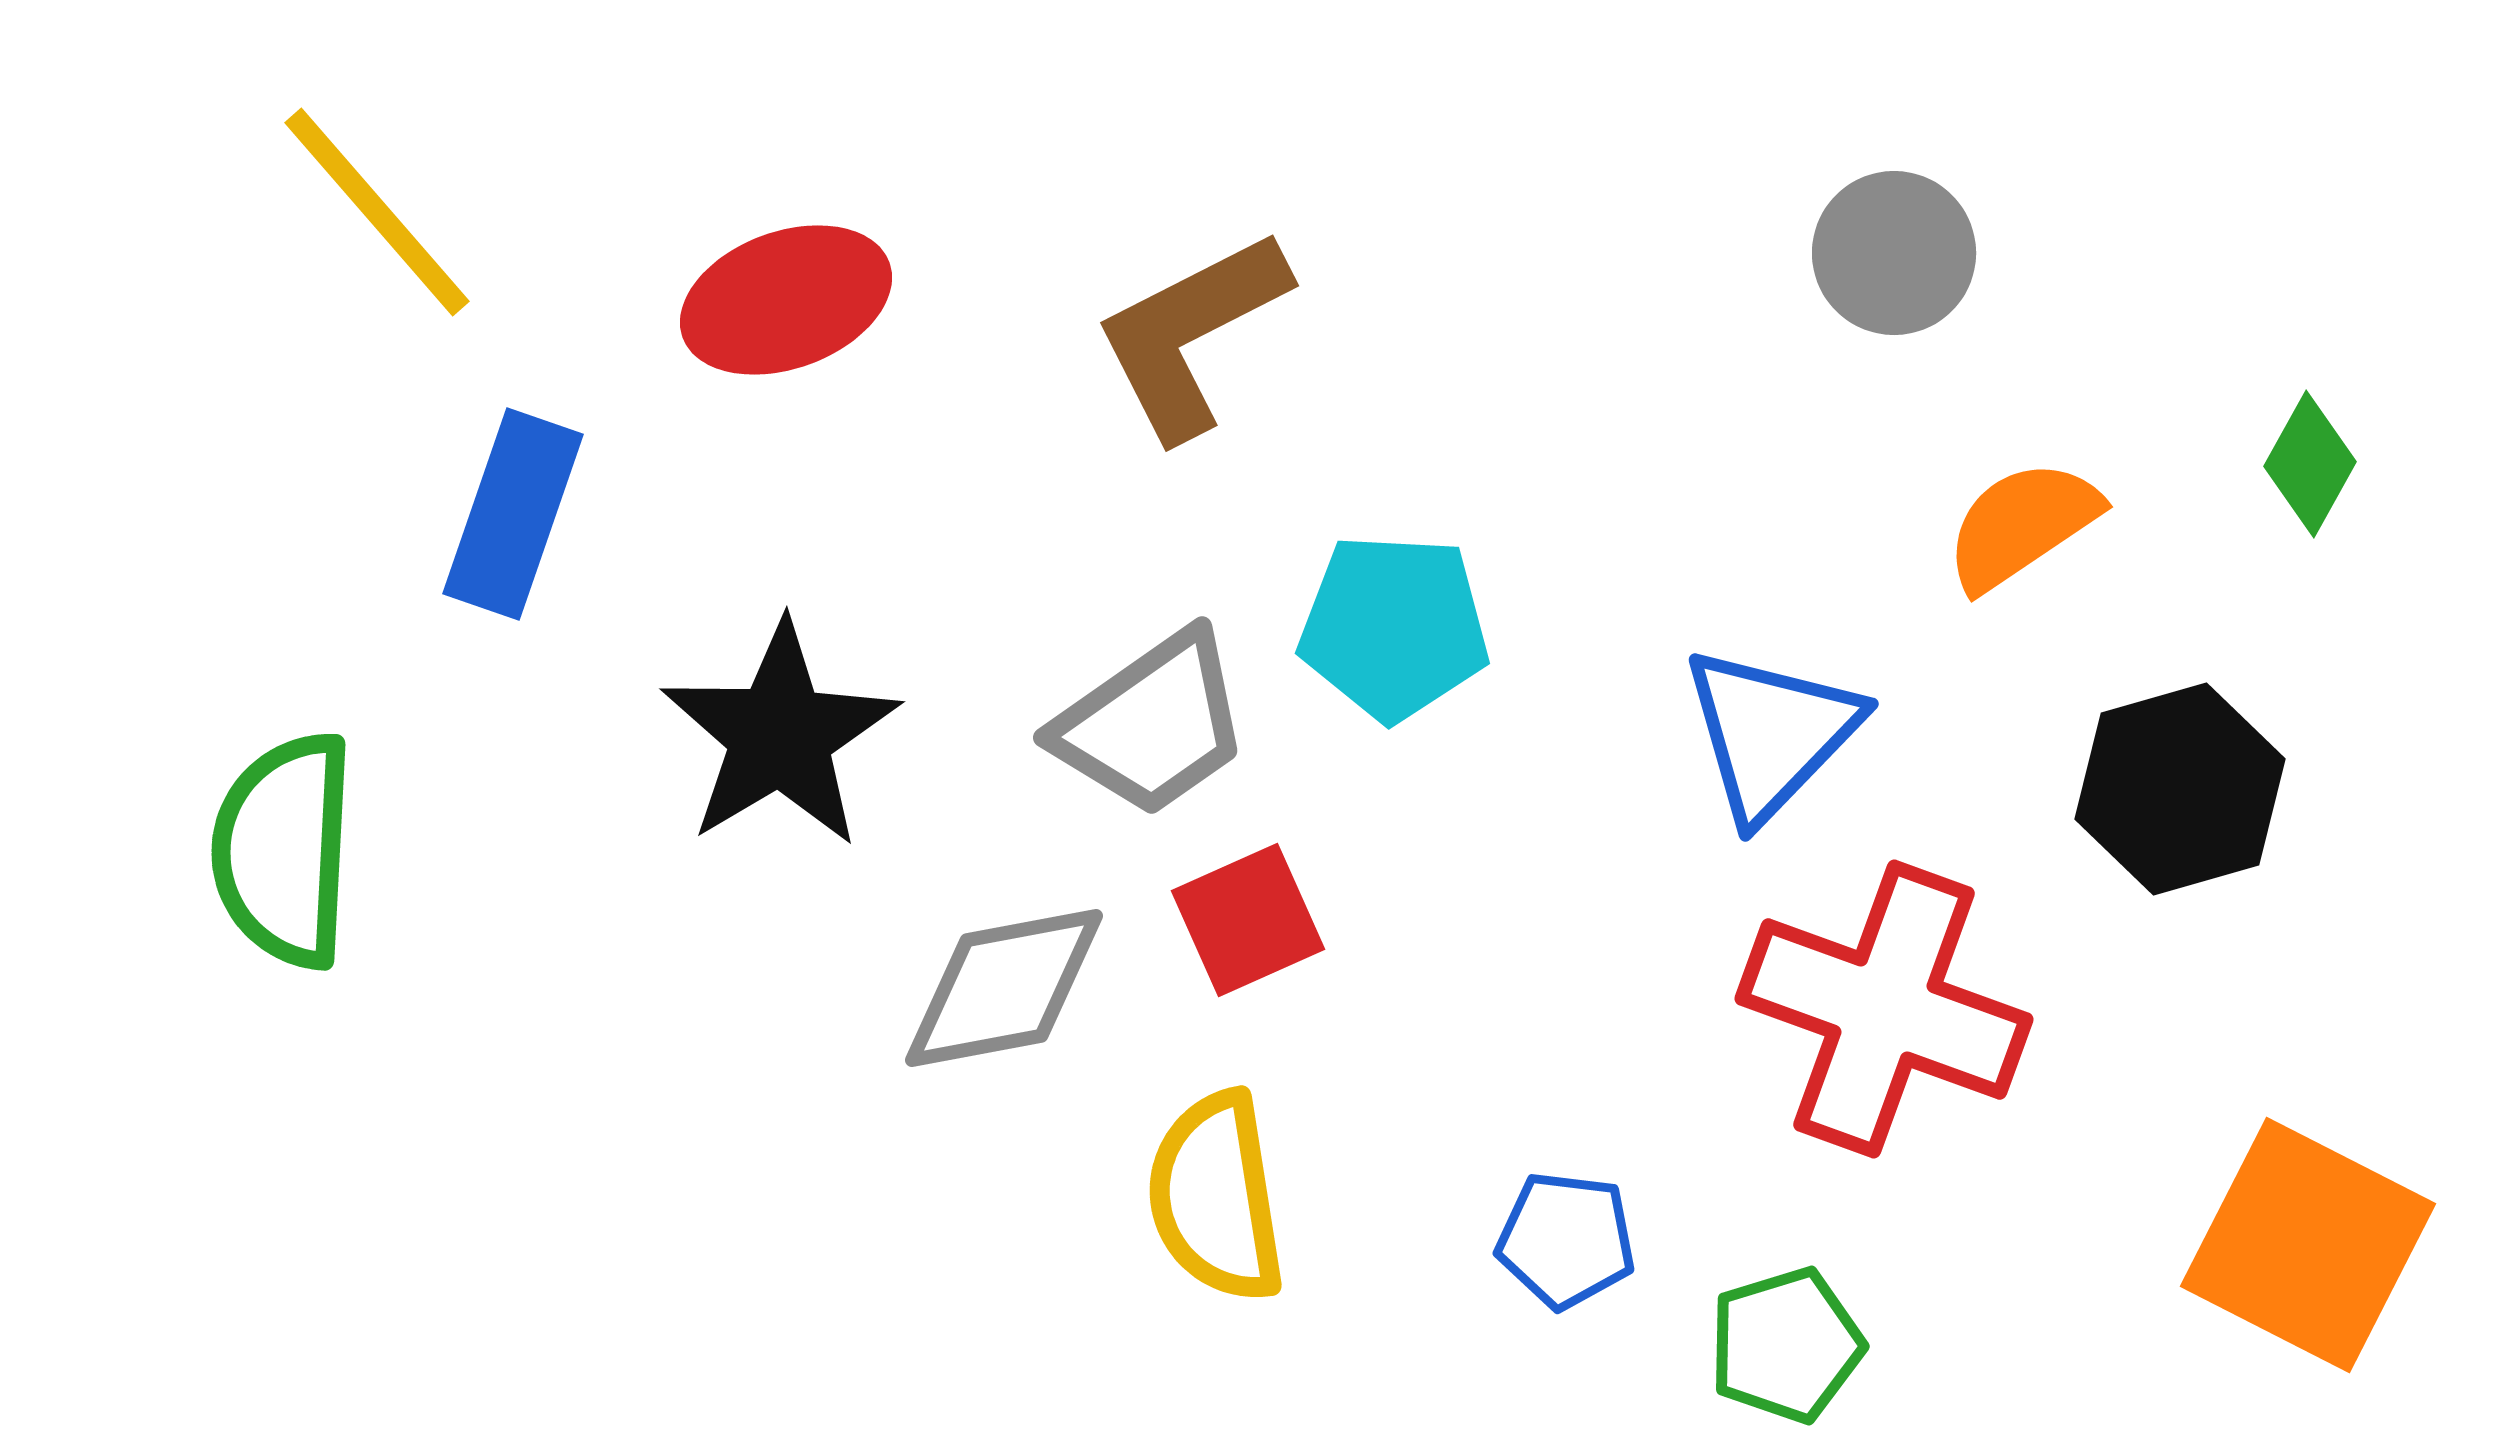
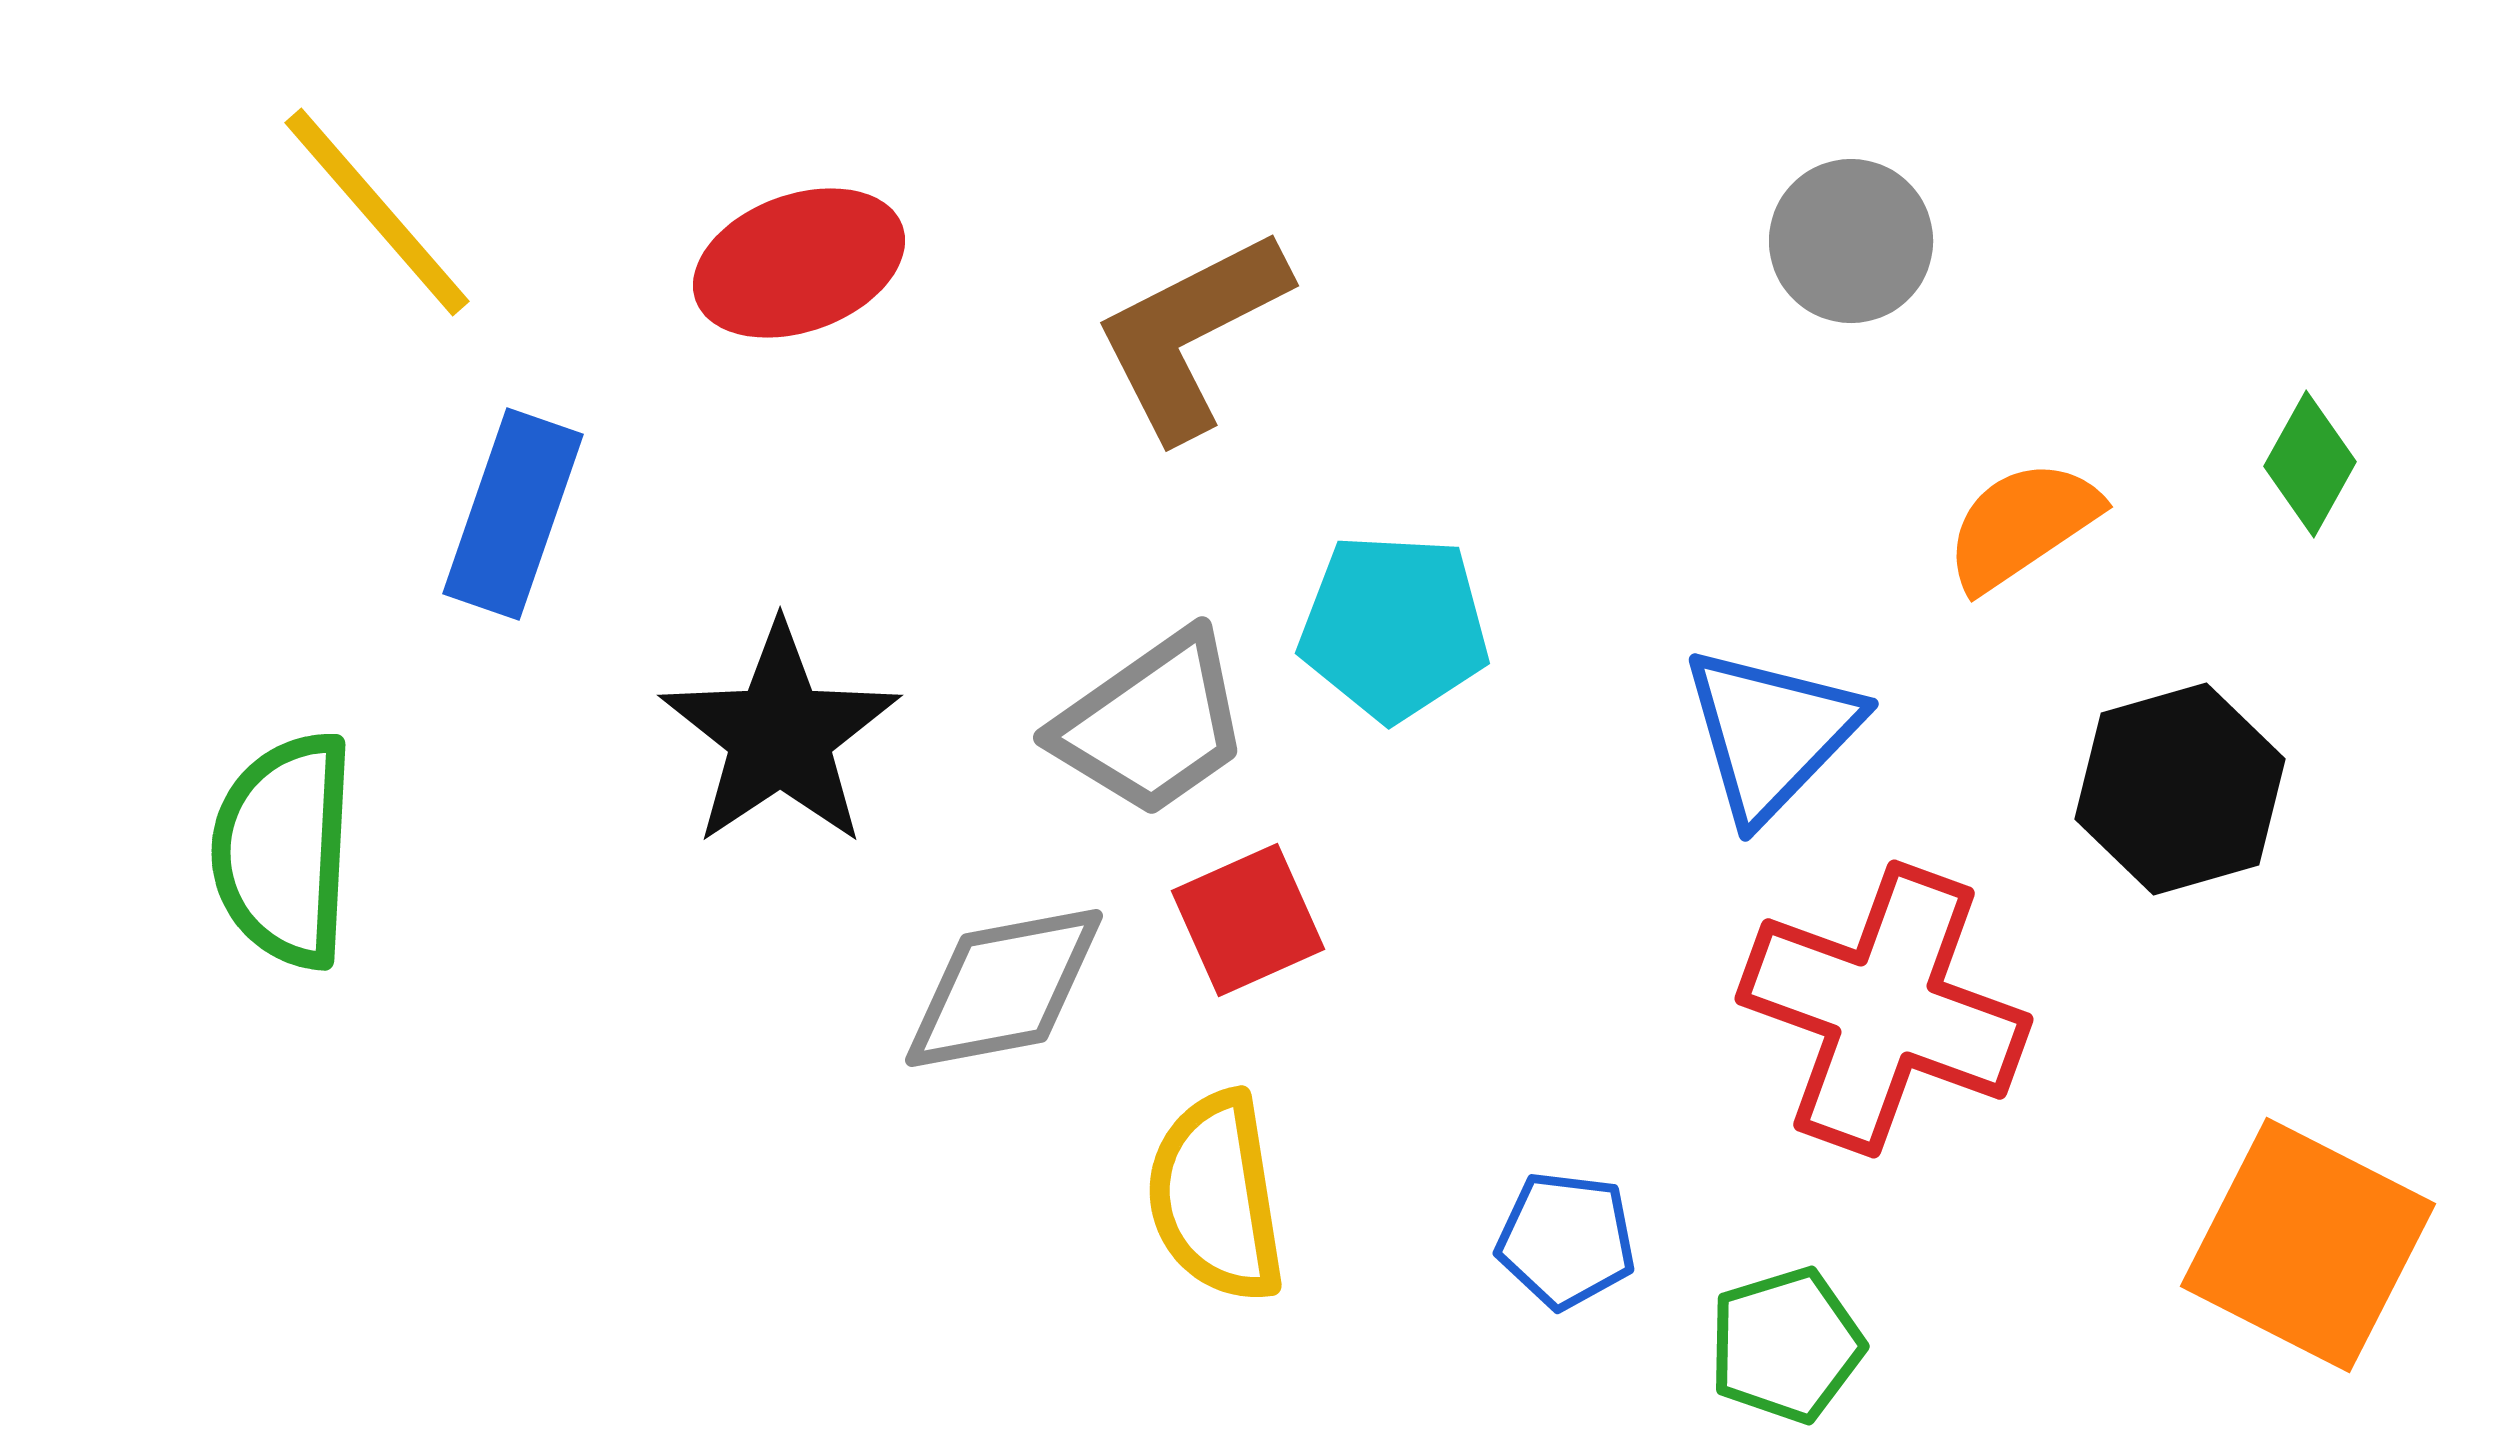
gray circle: moved 43 px left, 12 px up
red ellipse: moved 13 px right, 37 px up
black star: rotated 3 degrees counterclockwise
